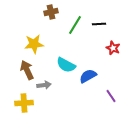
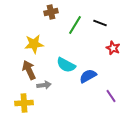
black line: moved 1 px right, 1 px up; rotated 24 degrees clockwise
brown arrow: moved 2 px right
